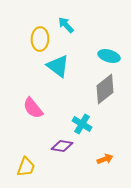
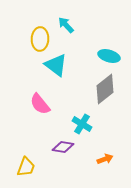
cyan triangle: moved 2 px left, 1 px up
pink semicircle: moved 7 px right, 4 px up
purple diamond: moved 1 px right, 1 px down
